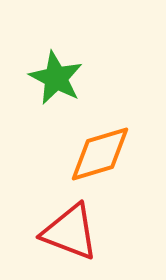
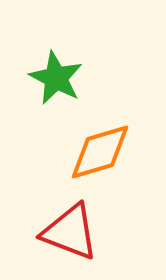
orange diamond: moved 2 px up
